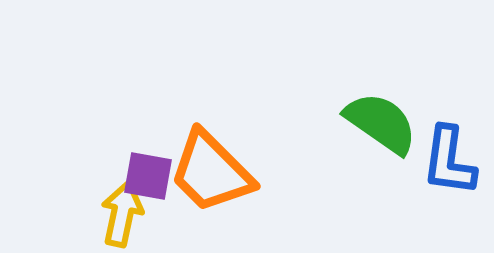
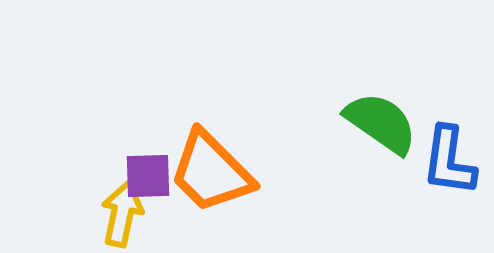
purple square: rotated 12 degrees counterclockwise
